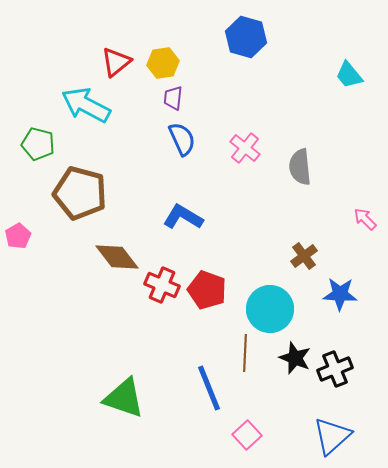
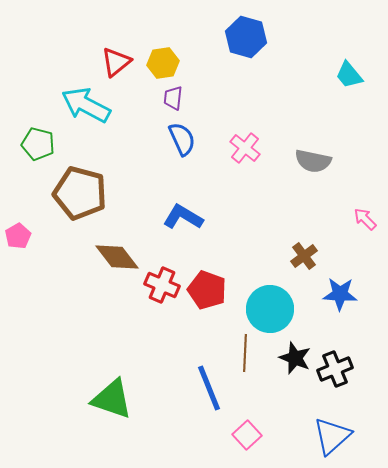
gray semicircle: moved 13 px right, 6 px up; rotated 72 degrees counterclockwise
green triangle: moved 12 px left, 1 px down
